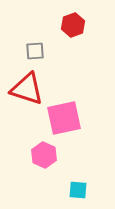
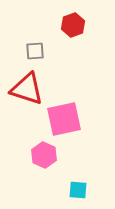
pink square: moved 1 px down
